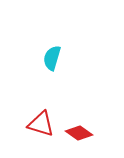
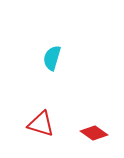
red diamond: moved 15 px right
